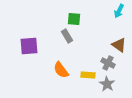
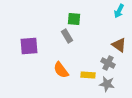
gray star: rotated 21 degrees counterclockwise
